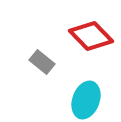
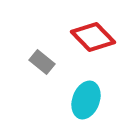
red diamond: moved 2 px right, 1 px down
